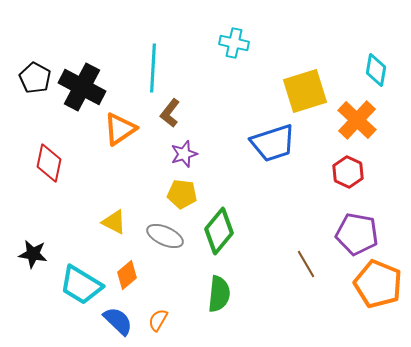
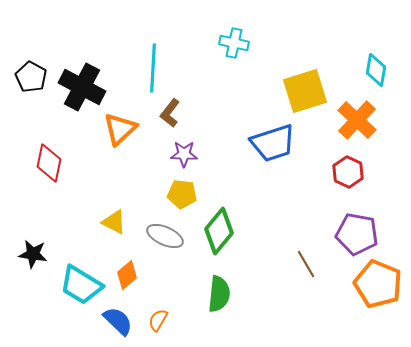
black pentagon: moved 4 px left, 1 px up
orange triangle: rotated 9 degrees counterclockwise
purple star: rotated 20 degrees clockwise
